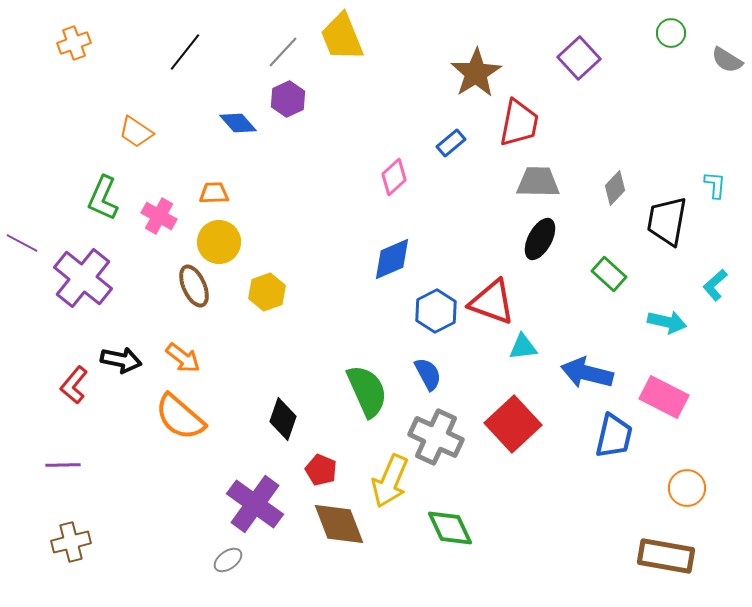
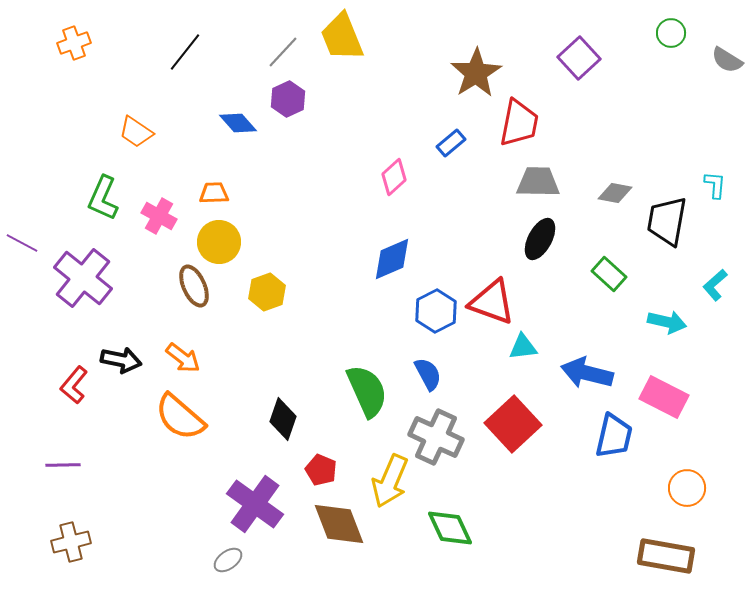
gray diamond at (615, 188): moved 5 px down; rotated 56 degrees clockwise
